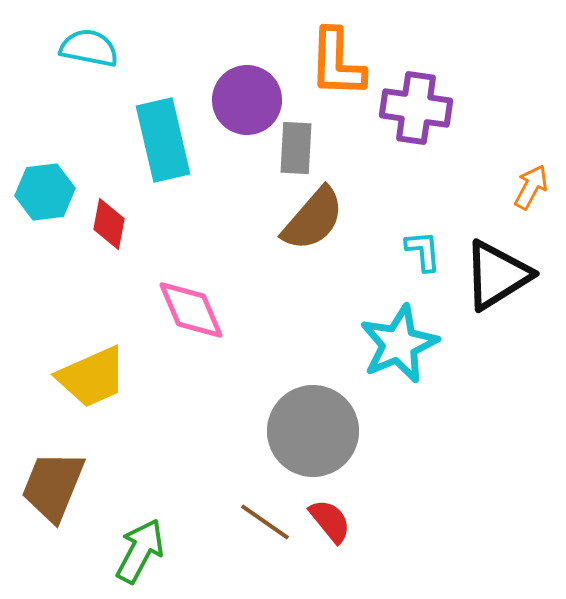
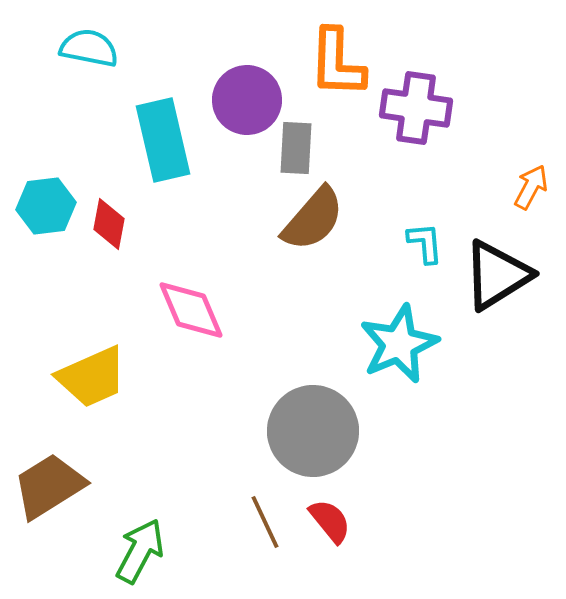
cyan hexagon: moved 1 px right, 14 px down
cyan L-shape: moved 2 px right, 8 px up
brown trapezoid: moved 4 px left; rotated 36 degrees clockwise
brown line: rotated 30 degrees clockwise
